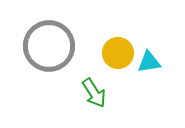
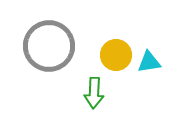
yellow circle: moved 2 px left, 2 px down
green arrow: rotated 36 degrees clockwise
